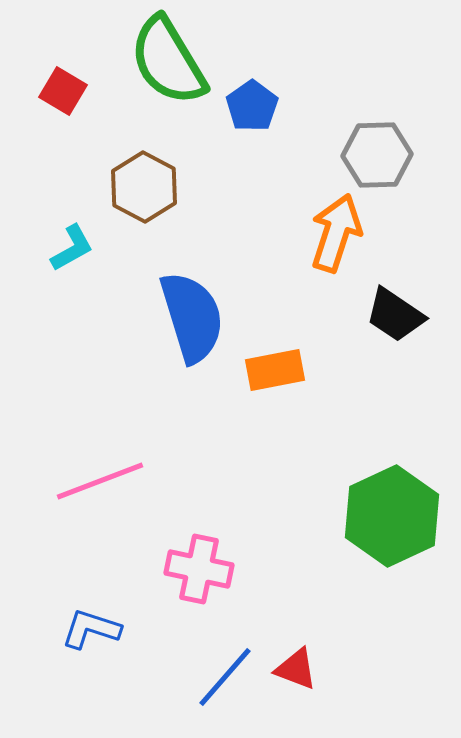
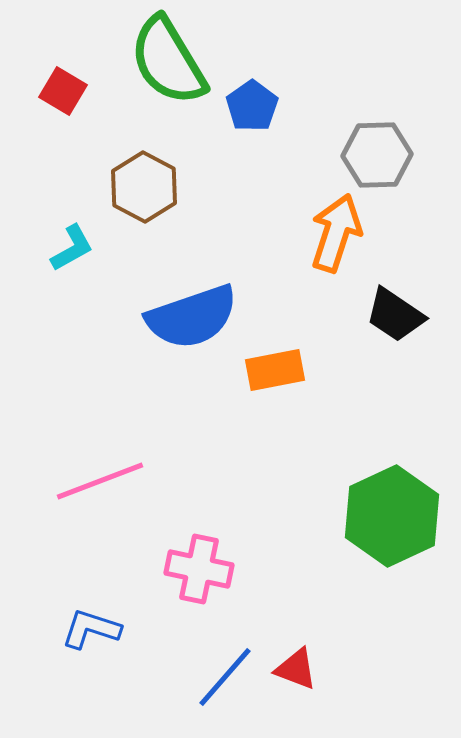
blue semicircle: rotated 88 degrees clockwise
